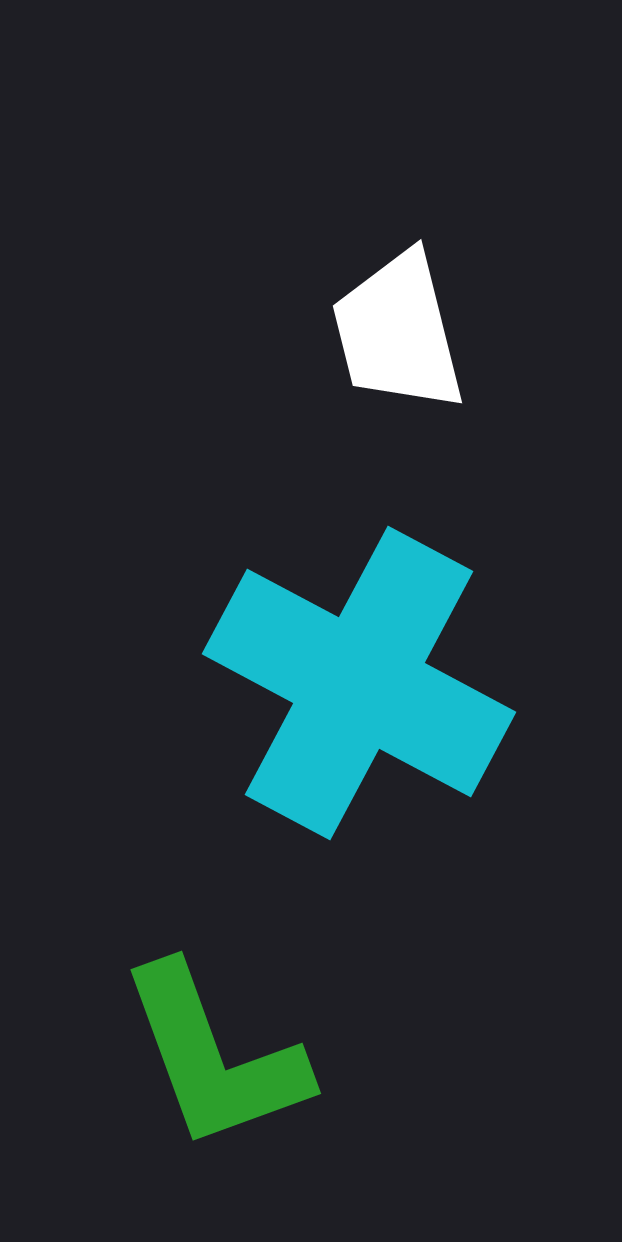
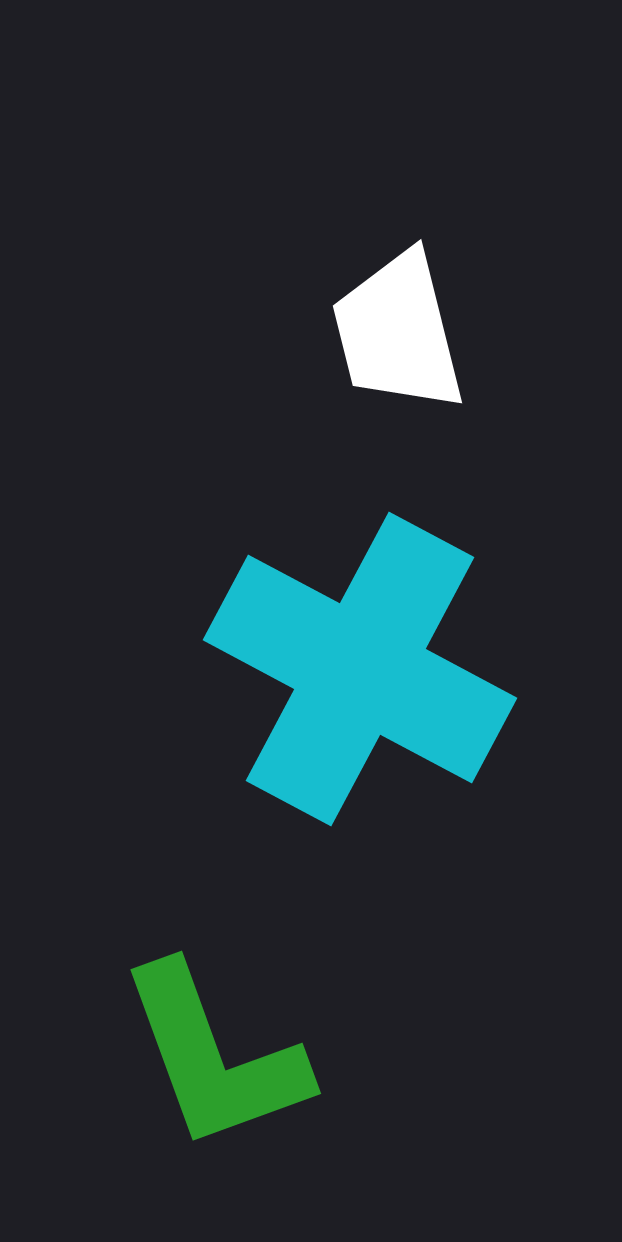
cyan cross: moved 1 px right, 14 px up
